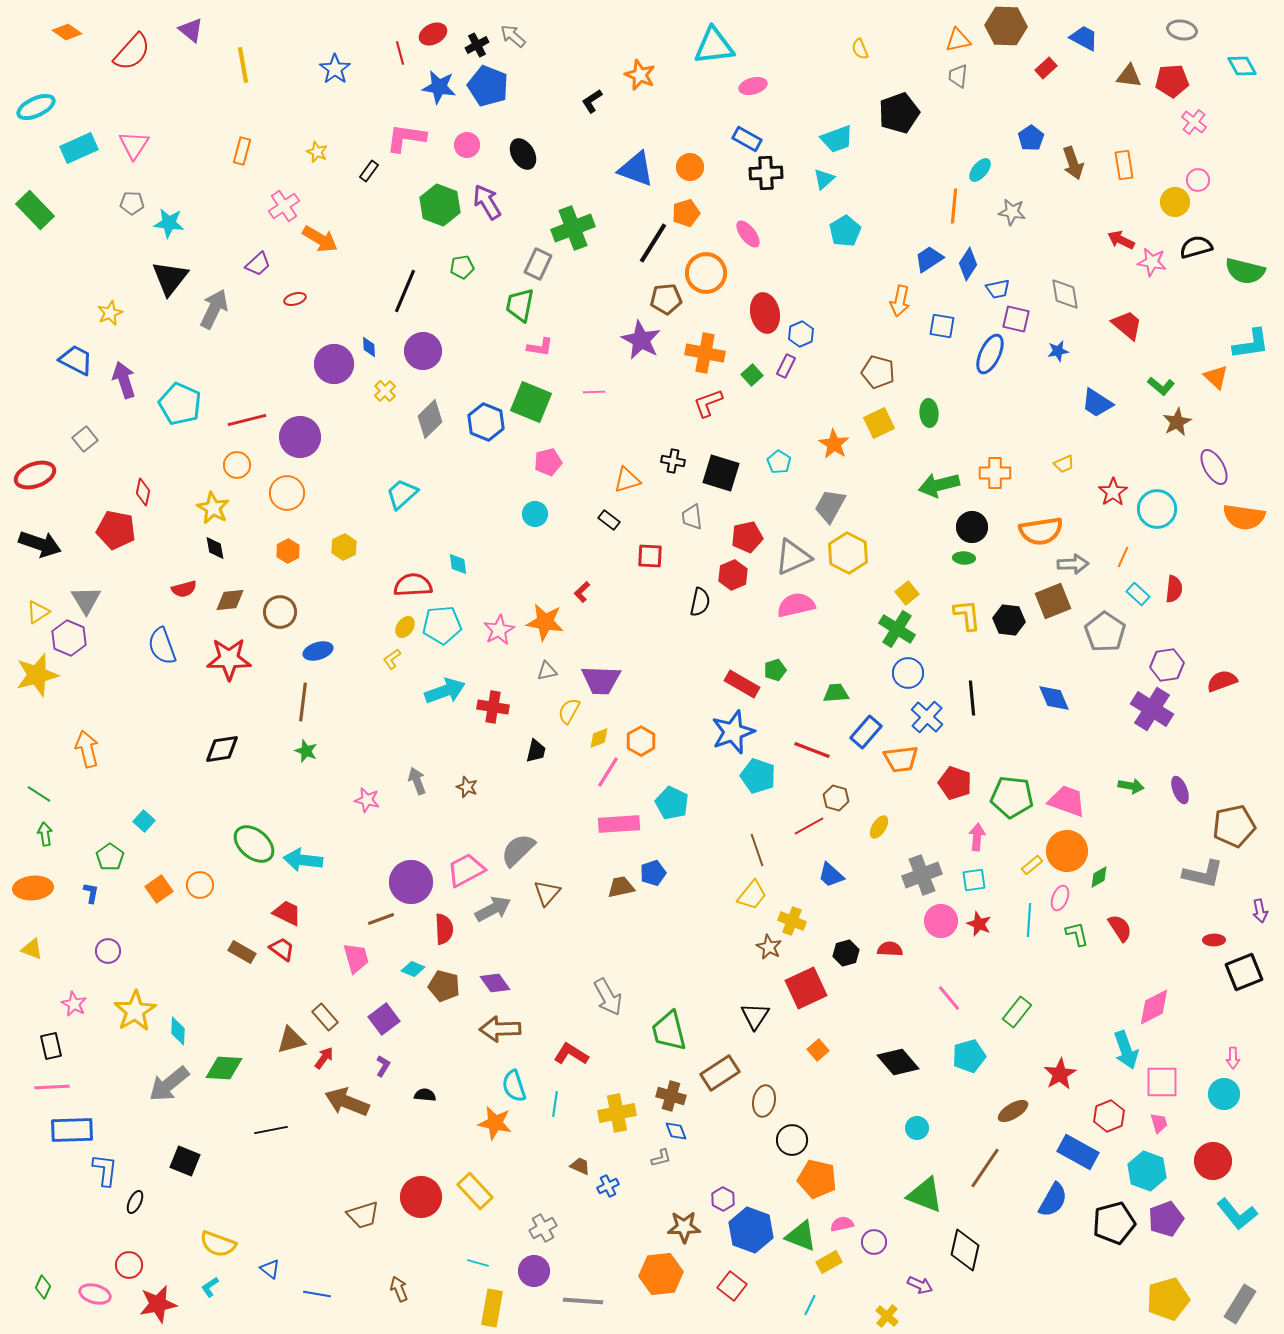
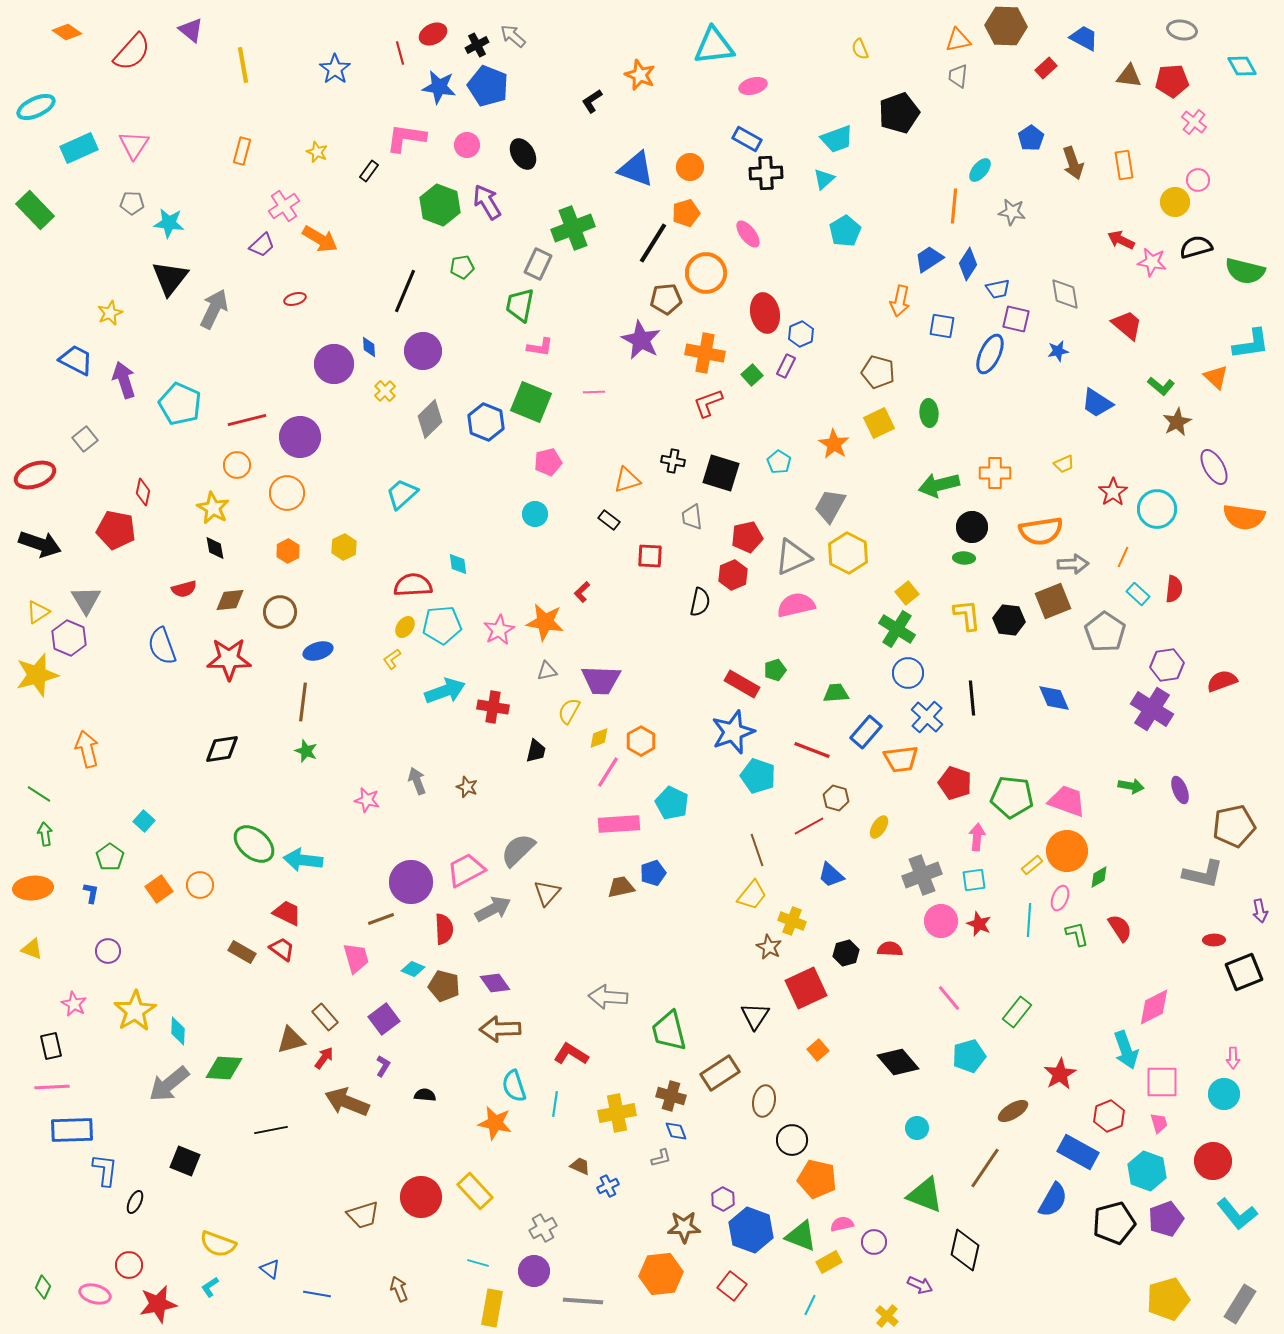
purple trapezoid at (258, 264): moved 4 px right, 19 px up
gray arrow at (608, 997): rotated 123 degrees clockwise
